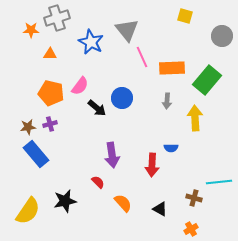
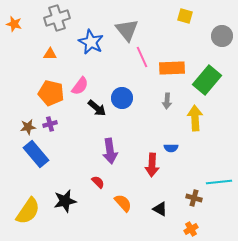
orange star: moved 17 px left, 6 px up; rotated 14 degrees clockwise
purple arrow: moved 2 px left, 4 px up
